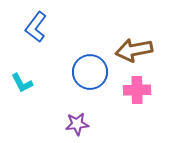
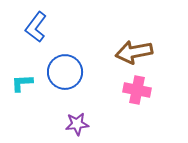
brown arrow: moved 2 px down
blue circle: moved 25 px left
cyan L-shape: rotated 115 degrees clockwise
pink cross: rotated 12 degrees clockwise
